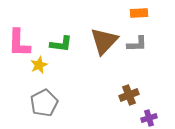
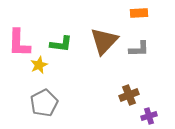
gray L-shape: moved 2 px right, 5 px down
purple cross: moved 2 px up
